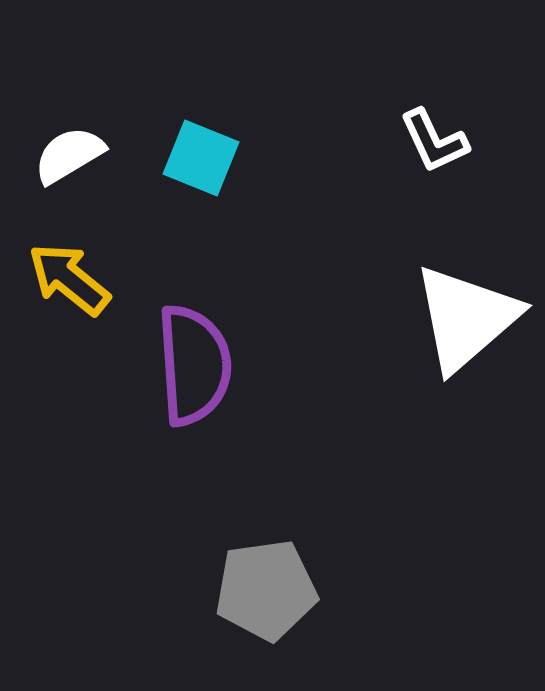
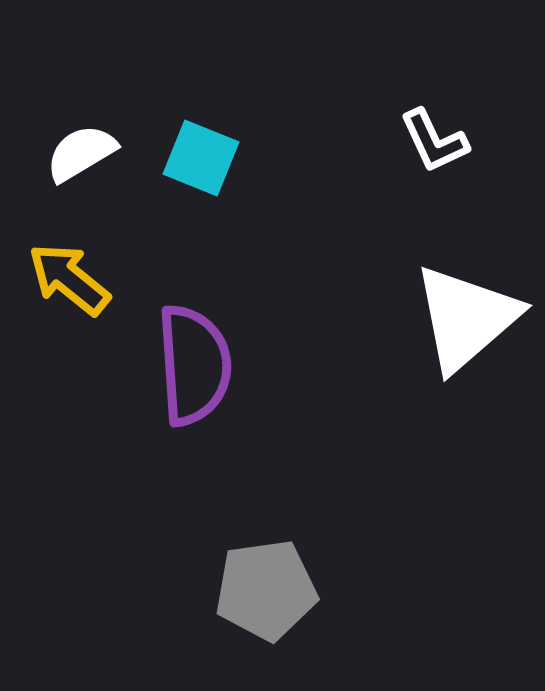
white semicircle: moved 12 px right, 2 px up
